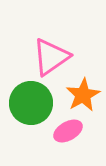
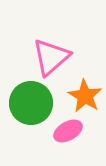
pink triangle: rotated 6 degrees counterclockwise
orange star: moved 2 px right, 1 px down; rotated 12 degrees counterclockwise
